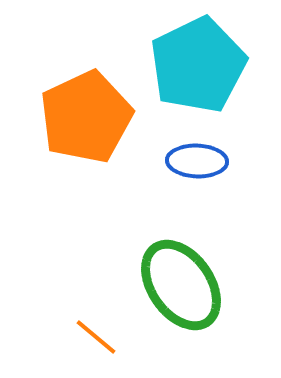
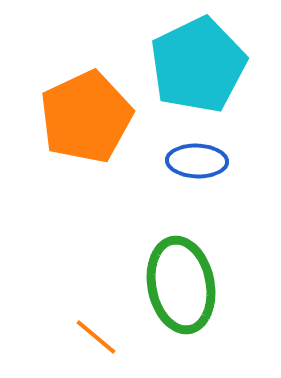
green ellipse: rotated 24 degrees clockwise
